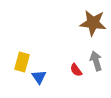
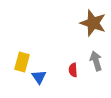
brown star: rotated 12 degrees clockwise
red semicircle: moved 3 px left; rotated 32 degrees clockwise
